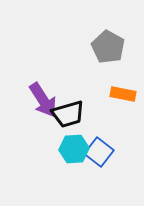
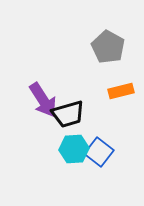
orange rectangle: moved 2 px left, 3 px up; rotated 25 degrees counterclockwise
